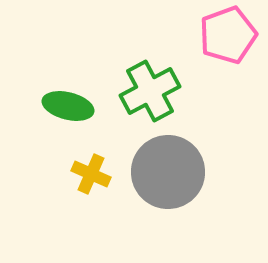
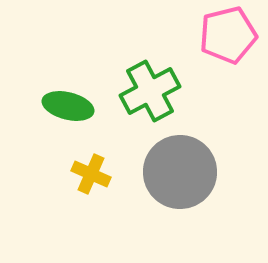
pink pentagon: rotated 6 degrees clockwise
gray circle: moved 12 px right
